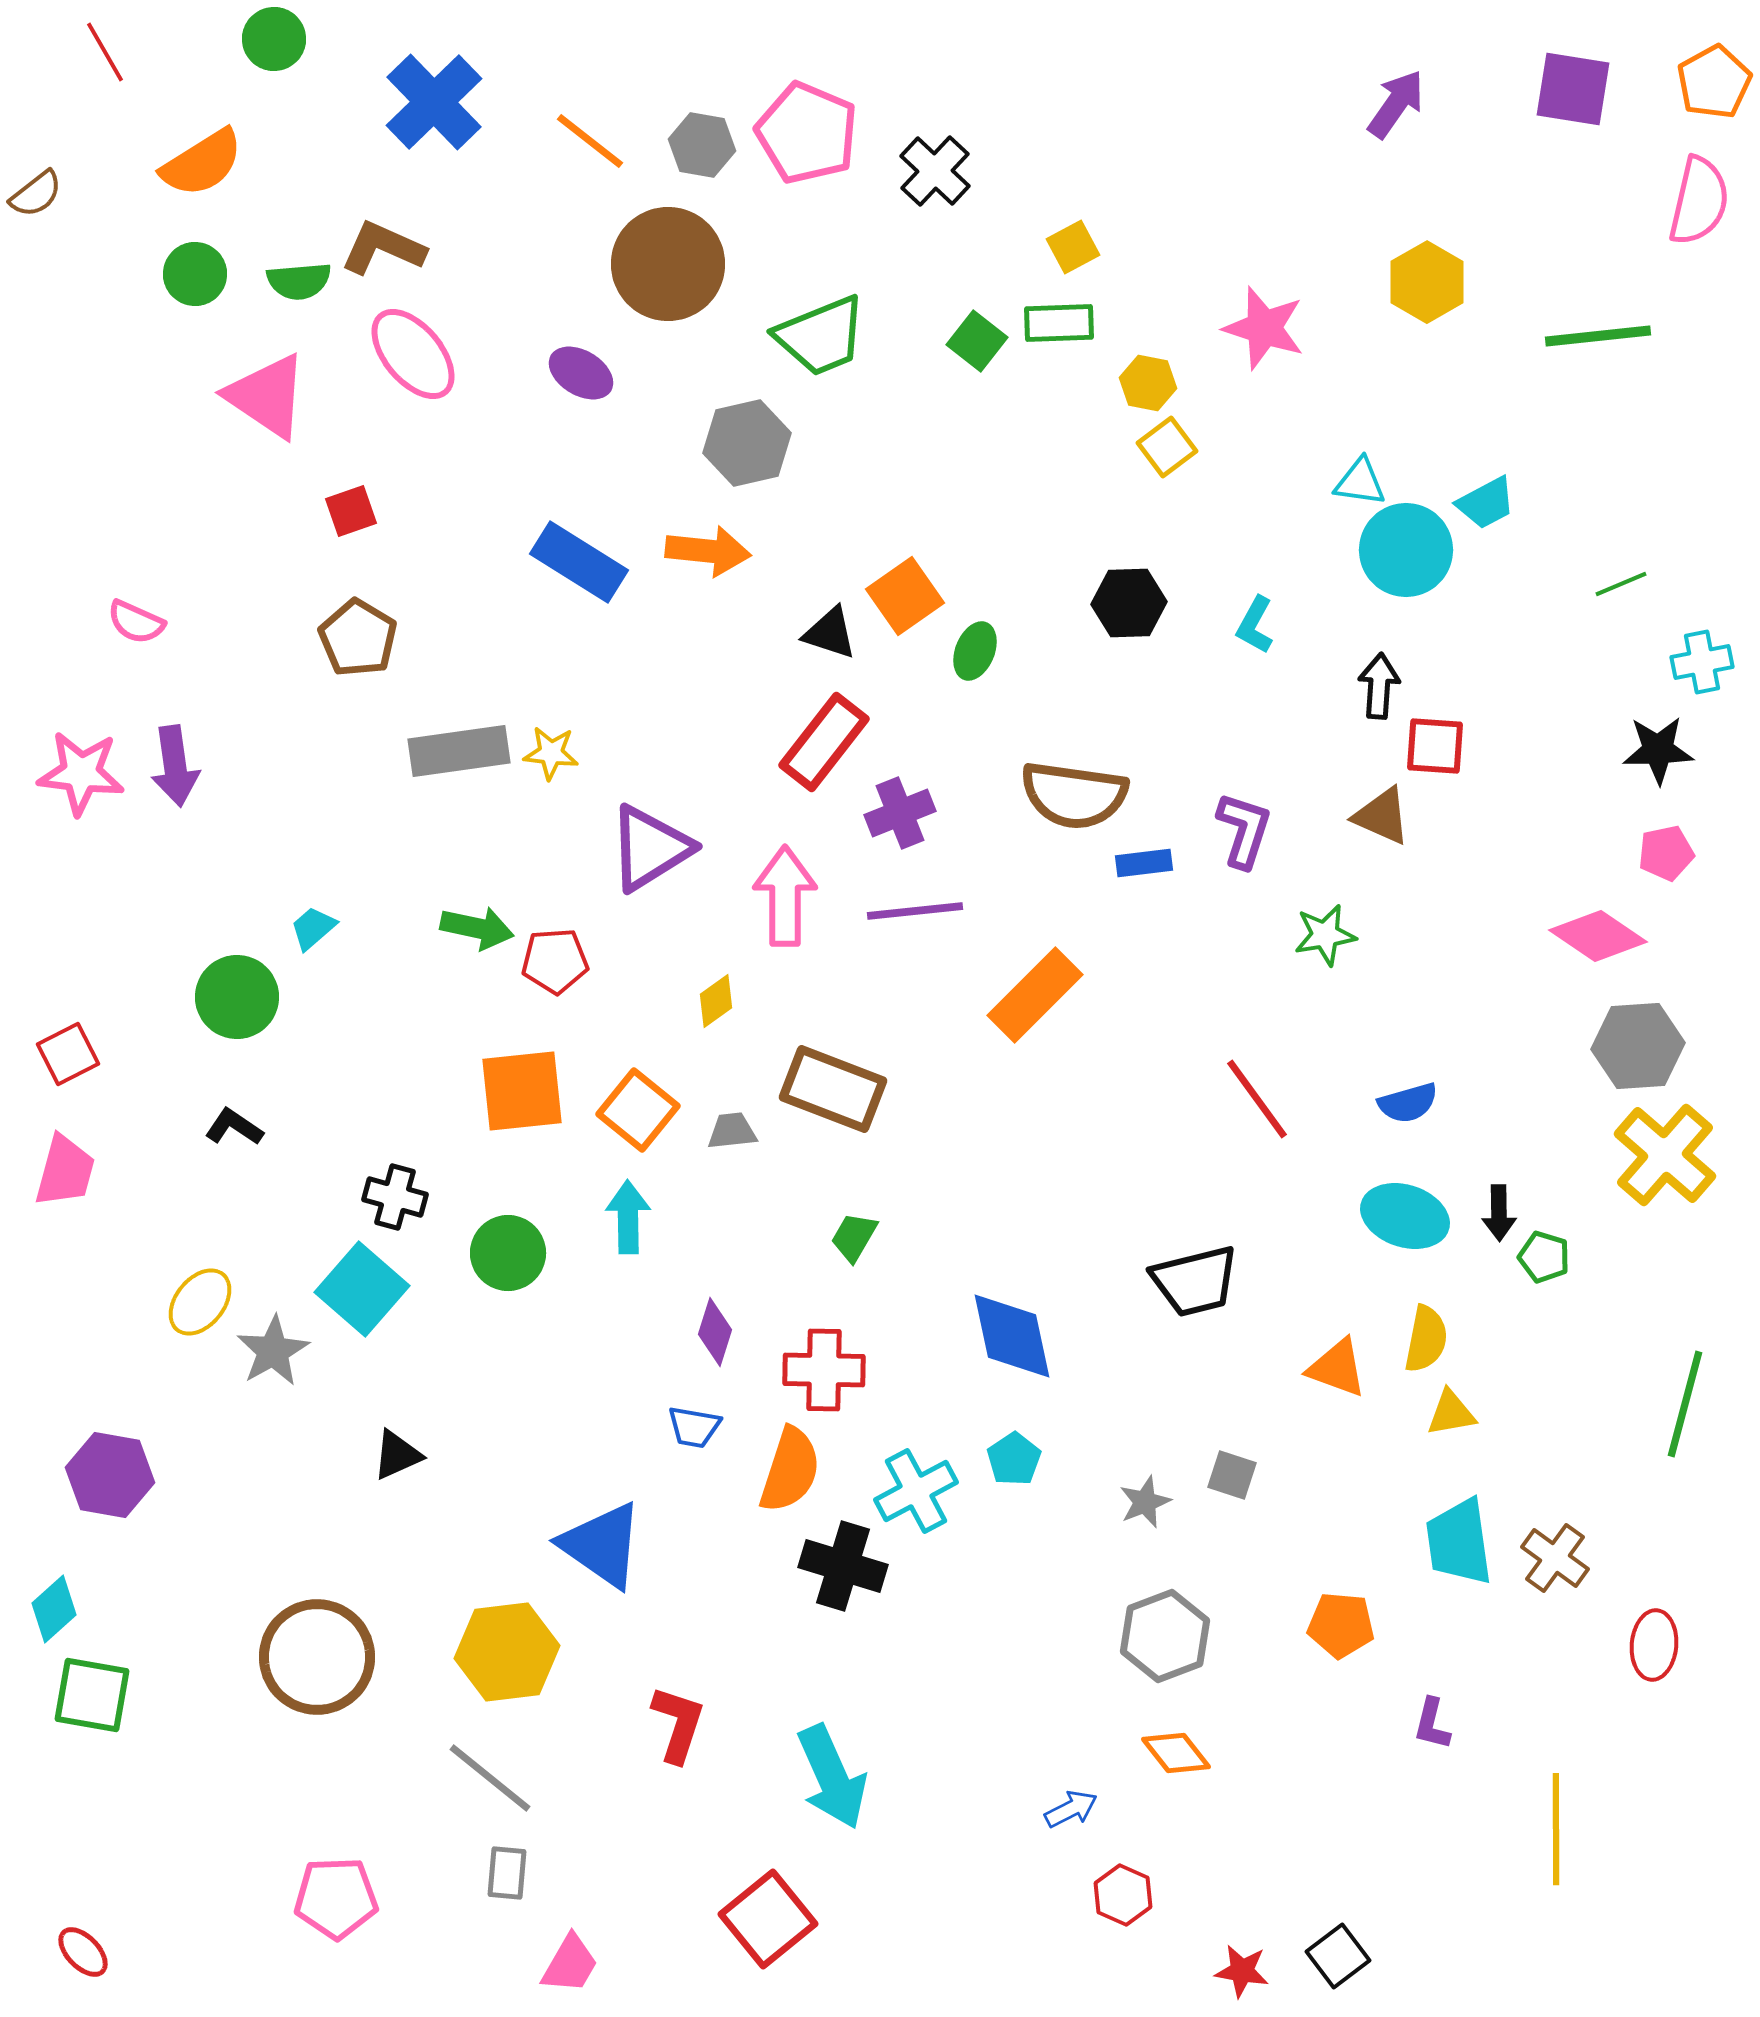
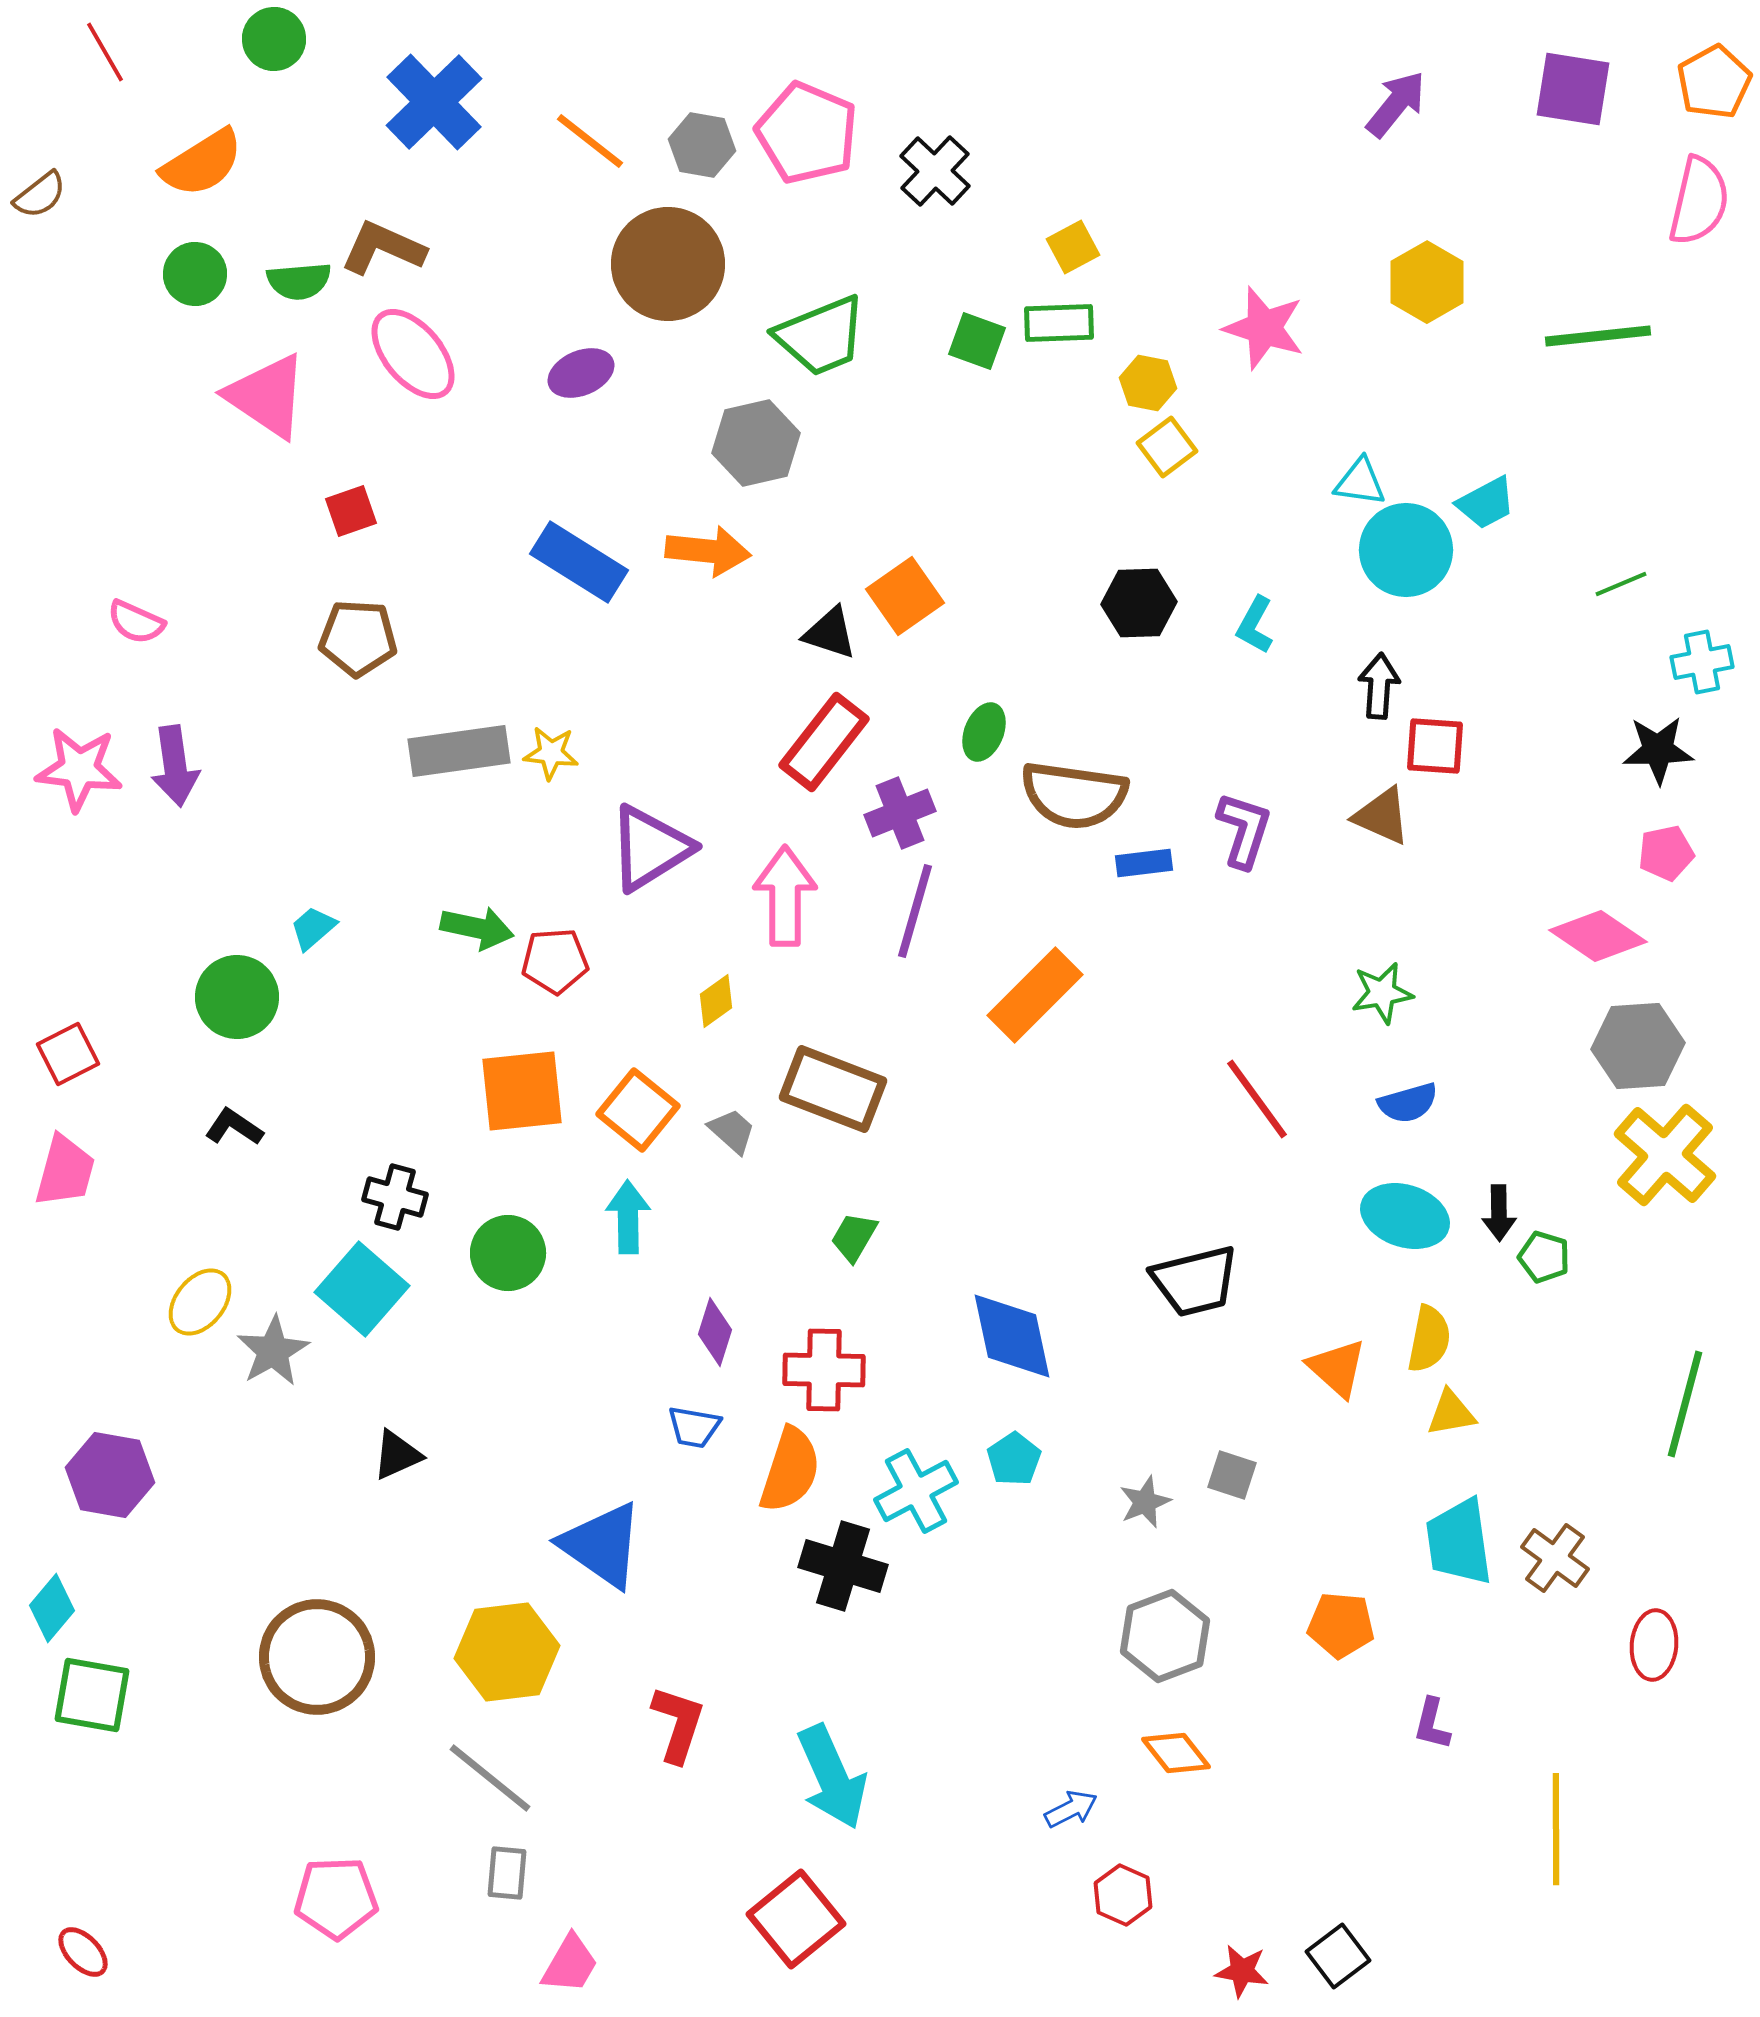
purple arrow at (1396, 104): rotated 4 degrees clockwise
brown semicircle at (36, 194): moved 4 px right, 1 px down
green square at (977, 341): rotated 18 degrees counterclockwise
purple ellipse at (581, 373): rotated 54 degrees counterclockwise
gray hexagon at (747, 443): moved 9 px right
black hexagon at (1129, 603): moved 10 px right
brown pentagon at (358, 638): rotated 28 degrees counterclockwise
green ellipse at (975, 651): moved 9 px right, 81 px down
pink star at (81, 773): moved 2 px left, 4 px up
purple line at (915, 911): rotated 68 degrees counterclockwise
green star at (1325, 935): moved 57 px right, 58 px down
gray trapezoid at (732, 1131): rotated 48 degrees clockwise
yellow semicircle at (1426, 1339): moved 3 px right
orange triangle at (1337, 1368): rotated 22 degrees clockwise
cyan diamond at (54, 1609): moved 2 px left, 1 px up; rotated 8 degrees counterclockwise
red square at (768, 1919): moved 28 px right
